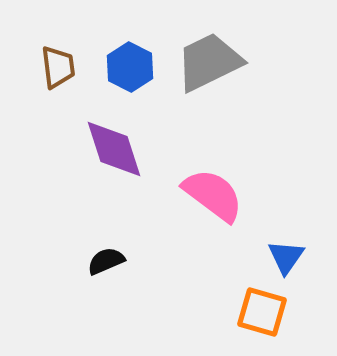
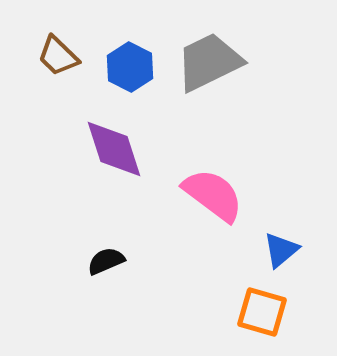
brown trapezoid: moved 11 px up; rotated 141 degrees clockwise
blue triangle: moved 5 px left, 7 px up; rotated 15 degrees clockwise
